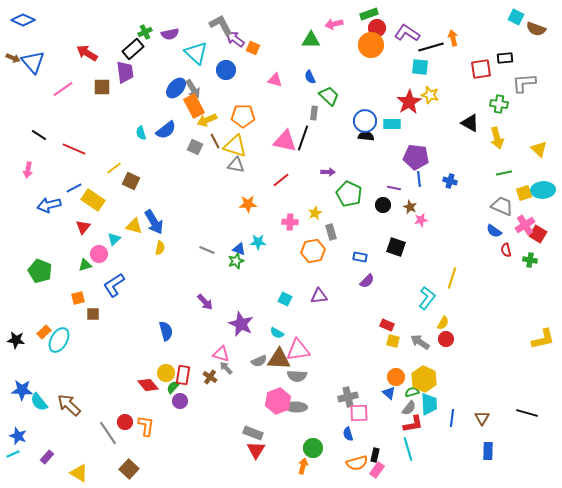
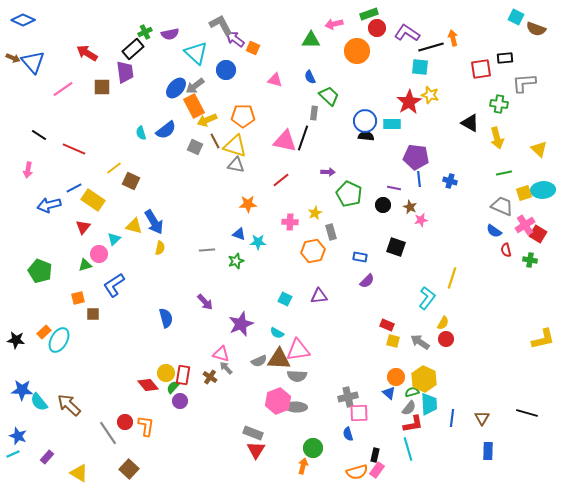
orange circle at (371, 45): moved 14 px left, 6 px down
gray arrow at (193, 89): moved 2 px right, 3 px up; rotated 84 degrees clockwise
blue triangle at (239, 249): moved 15 px up
gray line at (207, 250): rotated 28 degrees counterclockwise
purple star at (241, 324): rotated 25 degrees clockwise
blue semicircle at (166, 331): moved 13 px up
orange semicircle at (357, 463): moved 9 px down
